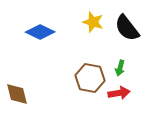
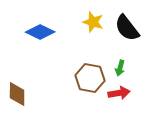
brown diamond: rotated 15 degrees clockwise
